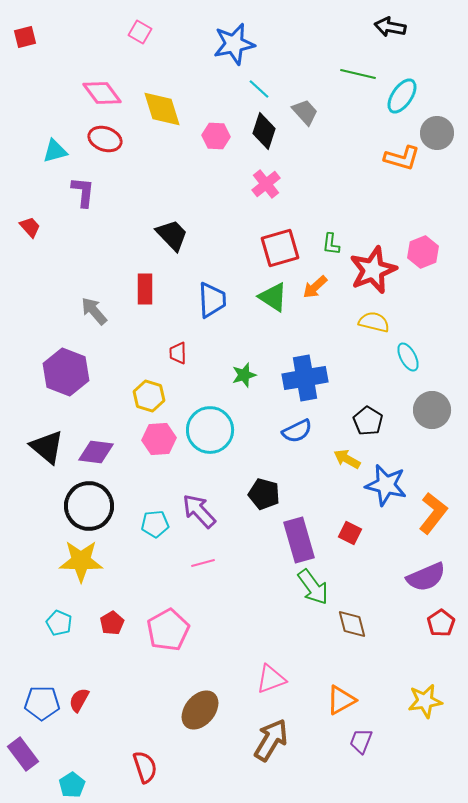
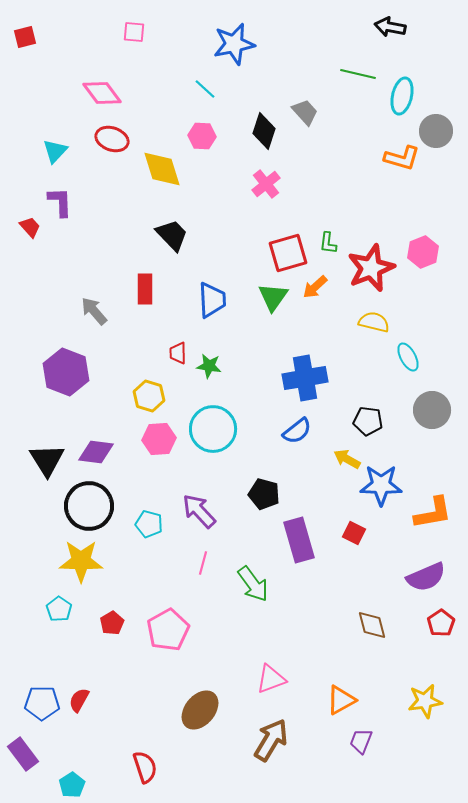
pink square at (140, 32): moved 6 px left; rotated 25 degrees counterclockwise
cyan line at (259, 89): moved 54 px left
cyan ellipse at (402, 96): rotated 21 degrees counterclockwise
yellow diamond at (162, 109): moved 60 px down
gray circle at (437, 133): moved 1 px left, 2 px up
pink hexagon at (216, 136): moved 14 px left
red ellipse at (105, 139): moved 7 px right
cyan triangle at (55, 151): rotated 32 degrees counterclockwise
purple L-shape at (83, 192): moved 23 px left, 10 px down; rotated 8 degrees counterclockwise
green L-shape at (331, 244): moved 3 px left, 1 px up
red square at (280, 248): moved 8 px right, 5 px down
red star at (373, 270): moved 2 px left, 2 px up
green triangle at (273, 297): rotated 32 degrees clockwise
green star at (244, 375): moved 35 px left, 9 px up; rotated 25 degrees clockwise
black pentagon at (368, 421): rotated 24 degrees counterclockwise
cyan circle at (210, 430): moved 3 px right, 1 px up
blue semicircle at (297, 431): rotated 12 degrees counterclockwise
black triangle at (47, 447): moved 13 px down; rotated 18 degrees clockwise
blue star at (386, 485): moved 5 px left; rotated 12 degrees counterclockwise
orange L-shape at (433, 513): rotated 42 degrees clockwise
cyan pentagon at (155, 524): moved 6 px left; rotated 20 degrees clockwise
red square at (350, 533): moved 4 px right
pink line at (203, 563): rotated 60 degrees counterclockwise
green arrow at (313, 587): moved 60 px left, 3 px up
cyan pentagon at (59, 623): moved 14 px up; rotated 10 degrees clockwise
brown diamond at (352, 624): moved 20 px right, 1 px down
